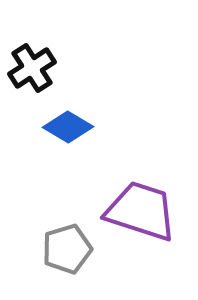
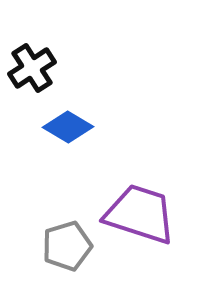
purple trapezoid: moved 1 px left, 3 px down
gray pentagon: moved 3 px up
